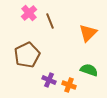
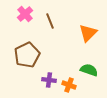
pink cross: moved 4 px left, 1 px down
purple cross: rotated 16 degrees counterclockwise
